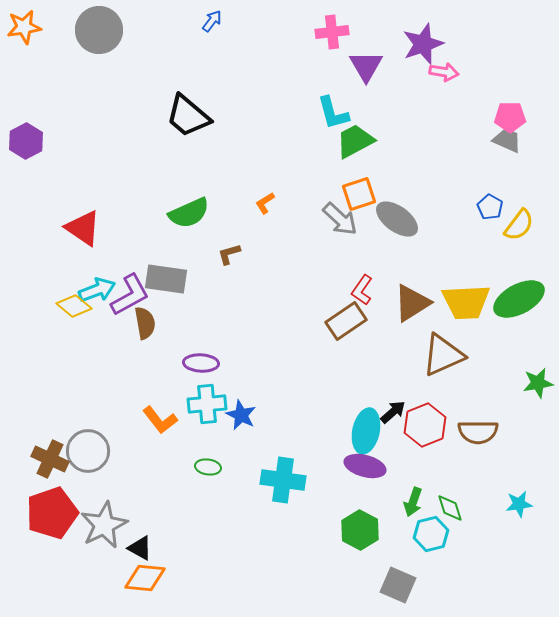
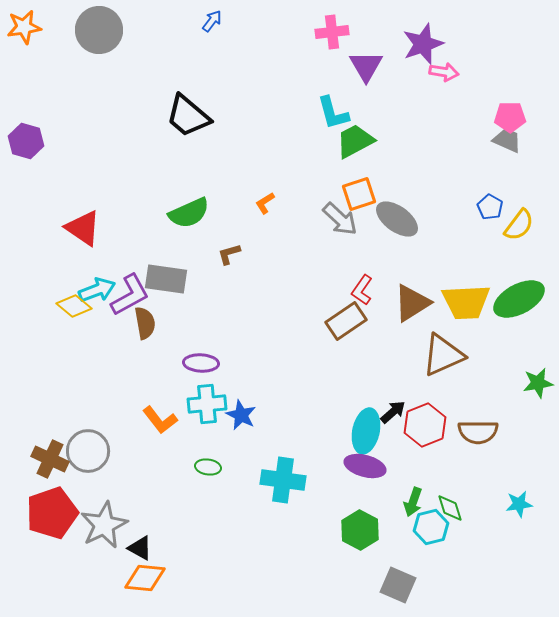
purple hexagon at (26, 141): rotated 16 degrees counterclockwise
cyan hexagon at (431, 534): moved 7 px up
